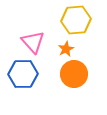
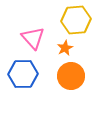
pink triangle: moved 4 px up
orange star: moved 1 px left, 1 px up
orange circle: moved 3 px left, 2 px down
